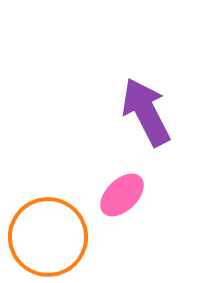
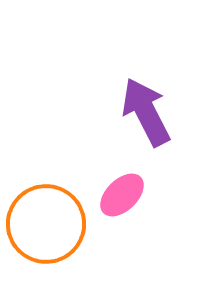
orange circle: moved 2 px left, 13 px up
